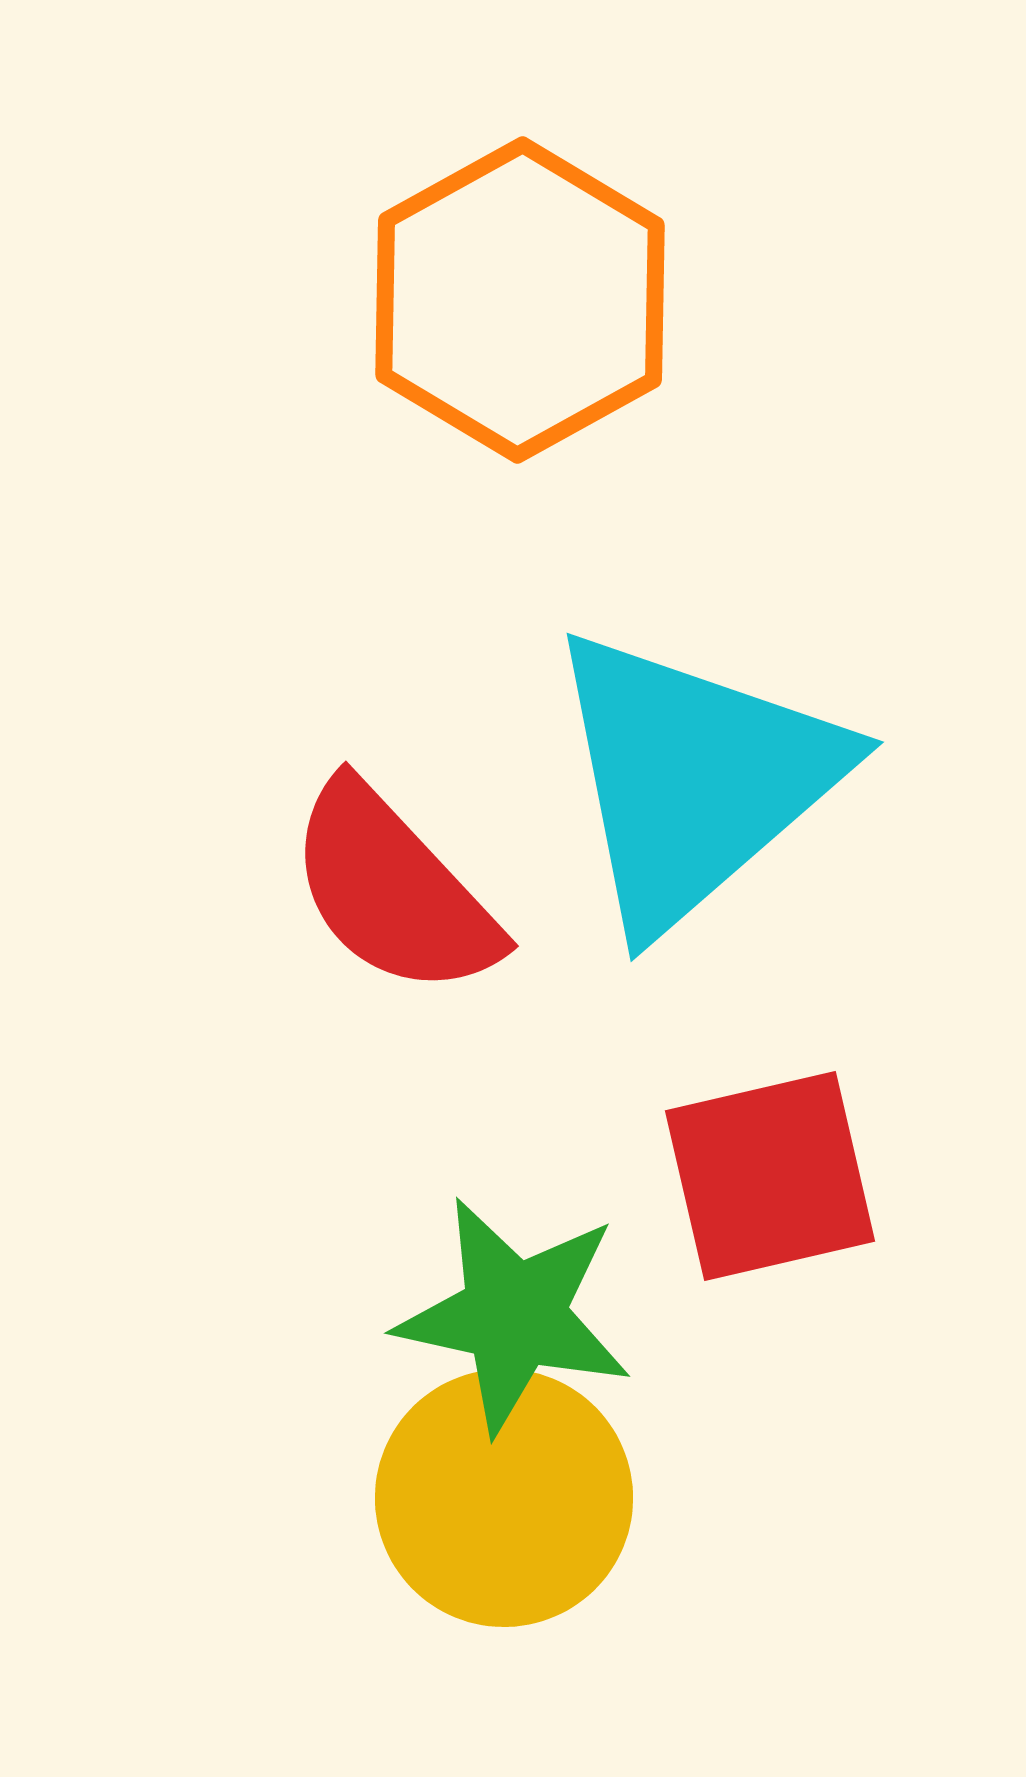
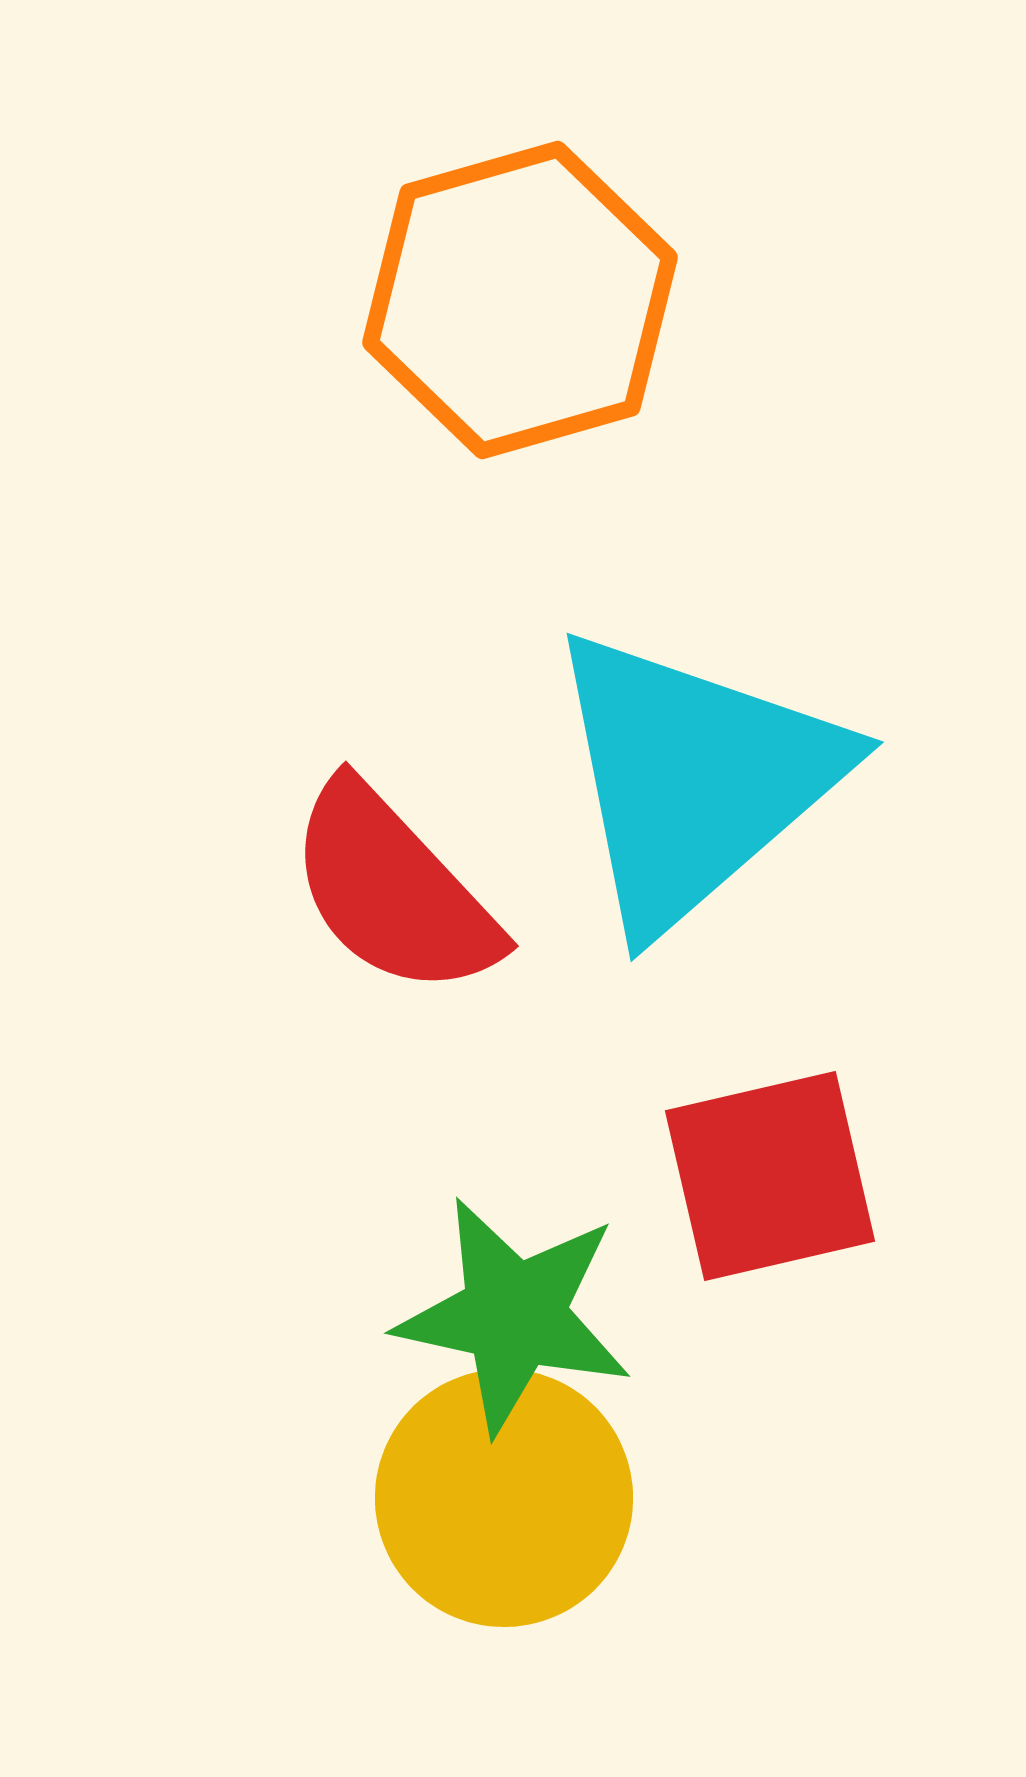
orange hexagon: rotated 13 degrees clockwise
